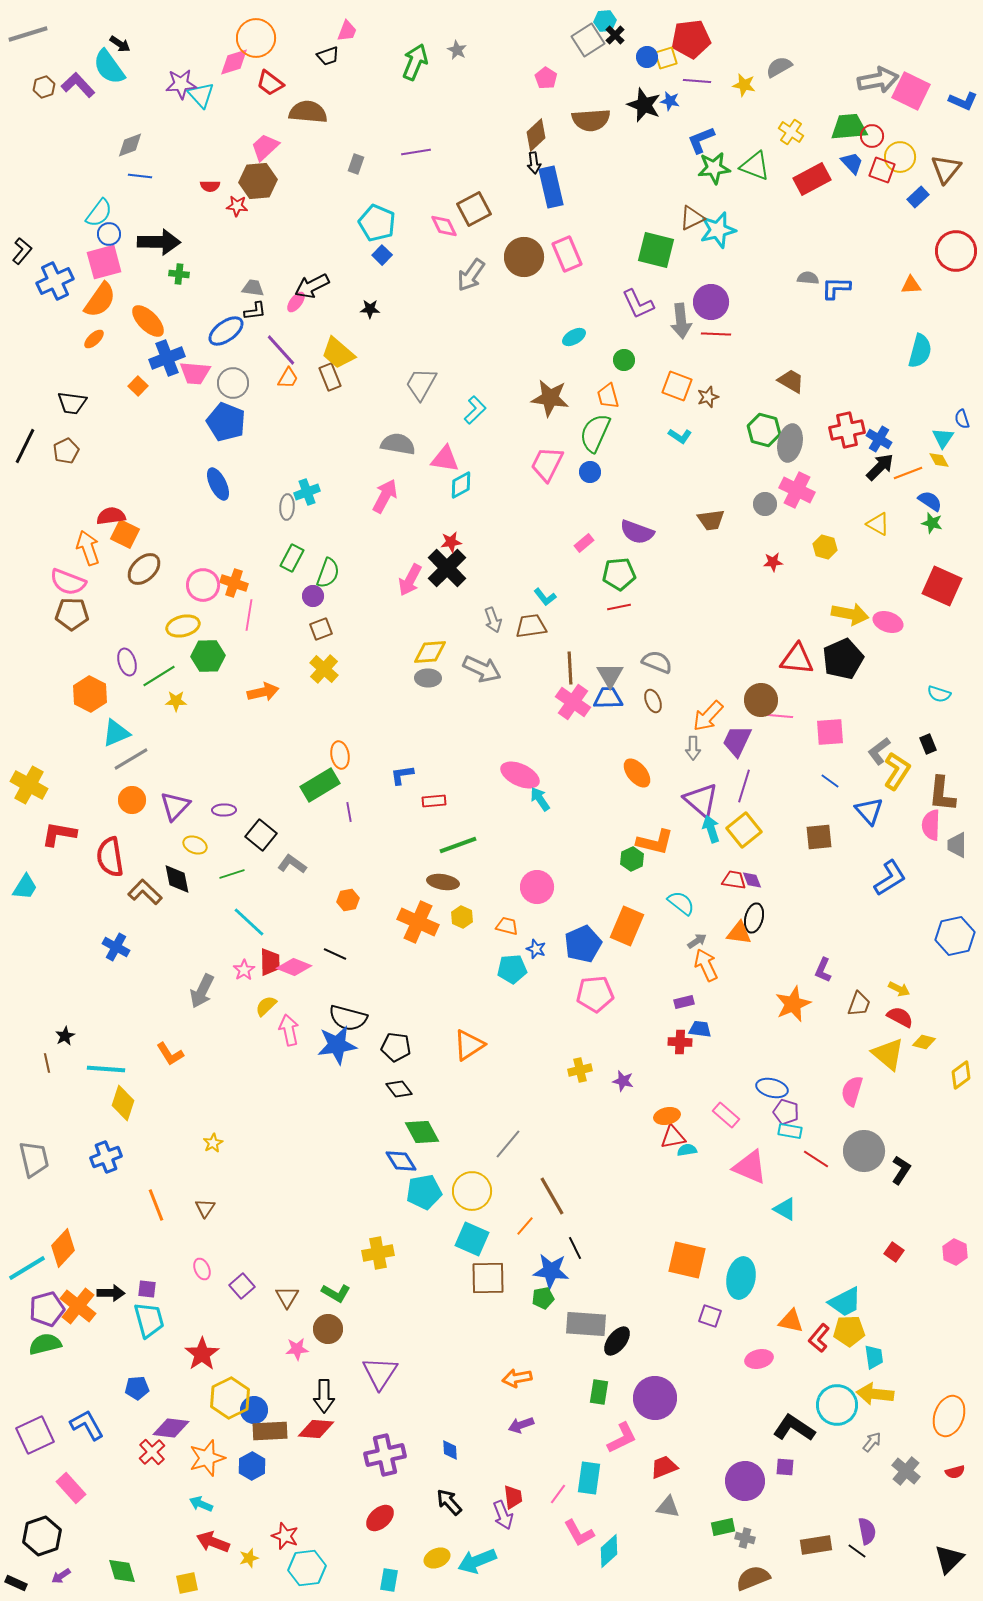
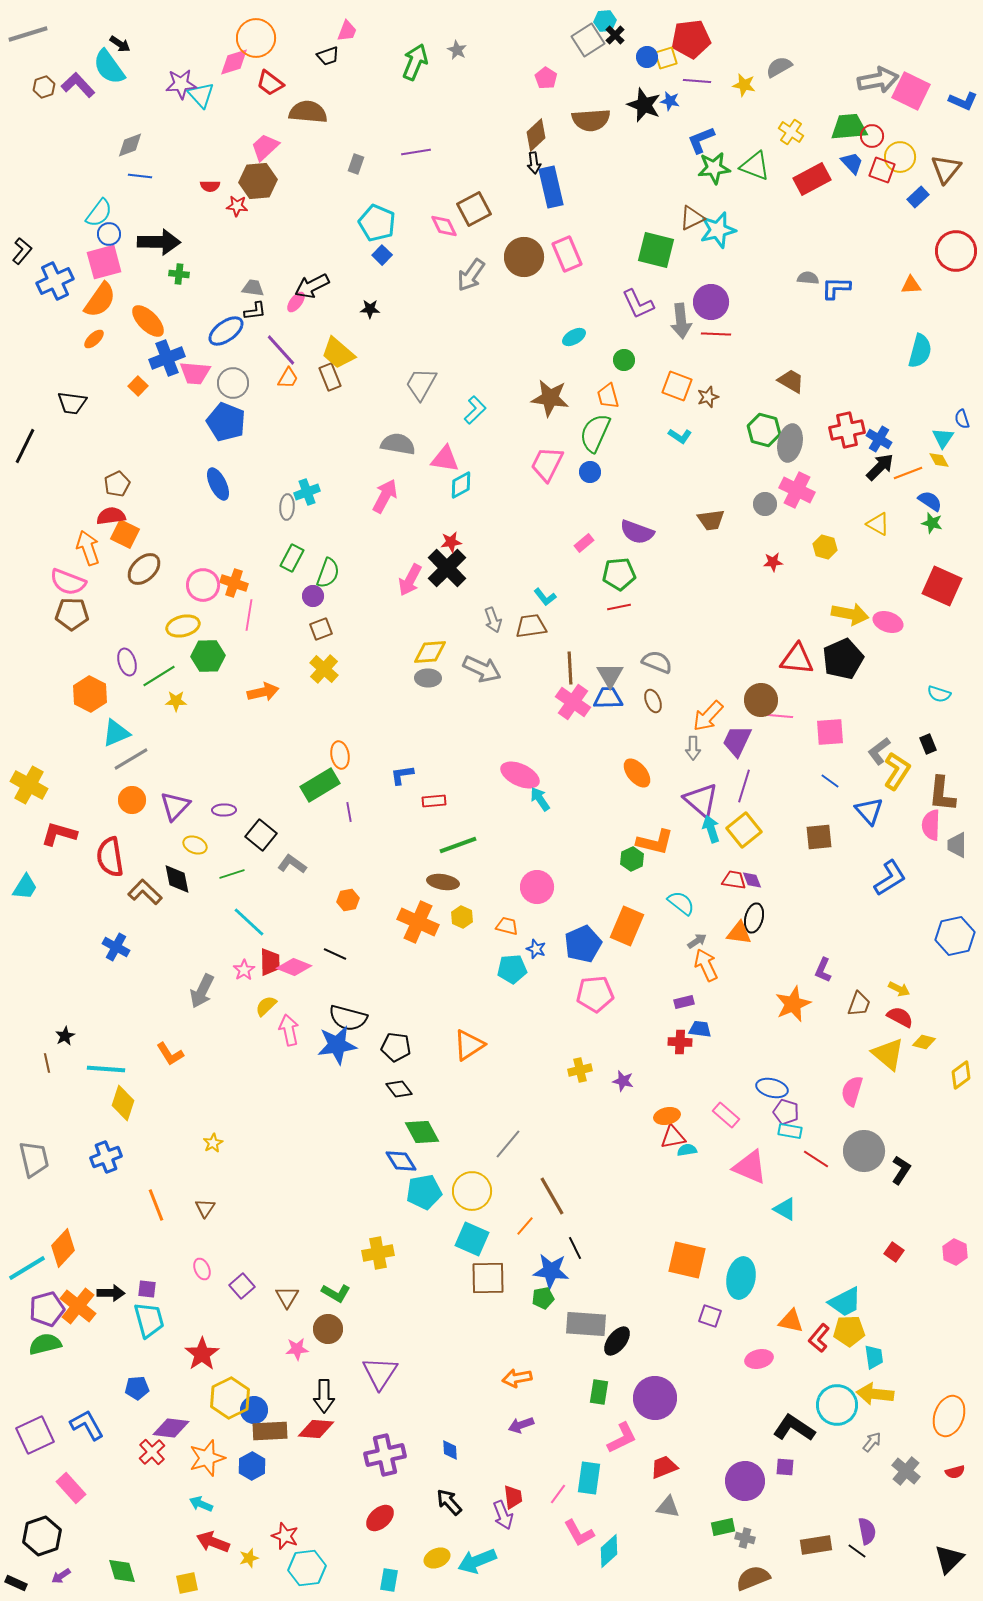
brown pentagon at (66, 451): moved 51 px right, 33 px down
red L-shape at (59, 834): rotated 6 degrees clockwise
